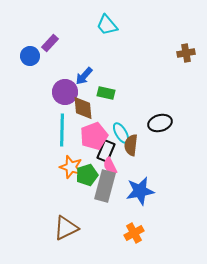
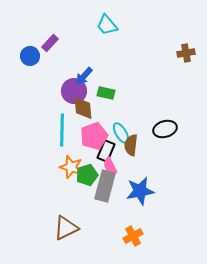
purple circle: moved 9 px right, 1 px up
black ellipse: moved 5 px right, 6 px down
orange cross: moved 1 px left, 3 px down
